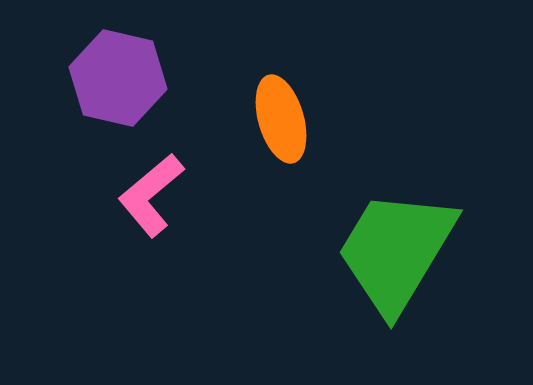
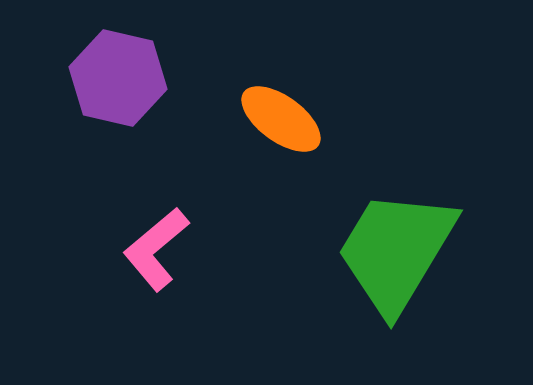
orange ellipse: rotated 38 degrees counterclockwise
pink L-shape: moved 5 px right, 54 px down
